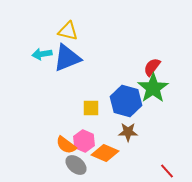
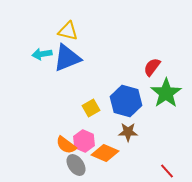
green star: moved 13 px right, 5 px down
yellow square: rotated 30 degrees counterclockwise
gray ellipse: rotated 15 degrees clockwise
